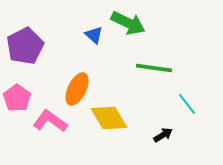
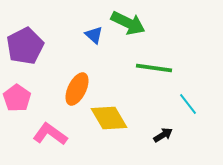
cyan line: moved 1 px right
pink L-shape: moved 13 px down
